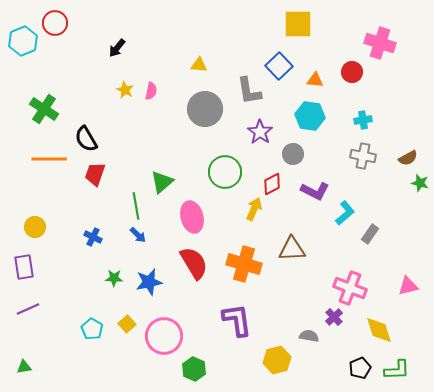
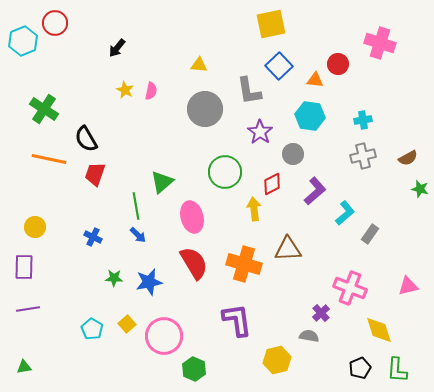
yellow square at (298, 24): moved 27 px left; rotated 12 degrees counterclockwise
red circle at (352, 72): moved 14 px left, 8 px up
gray cross at (363, 156): rotated 25 degrees counterclockwise
orange line at (49, 159): rotated 12 degrees clockwise
green star at (420, 183): moved 6 px down
purple L-shape at (315, 191): rotated 68 degrees counterclockwise
yellow arrow at (254, 209): rotated 30 degrees counterclockwise
brown triangle at (292, 249): moved 4 px left
purple rectangle at (24, 267): rotated 10 degrees clockwise
purple line at (28, 309): rotated 15 degrees clockwise
purple cross at (334, 317): moved 13 px left, 4 px up
green L-shape at (397, 370): rotated 96 degrees clockwise
